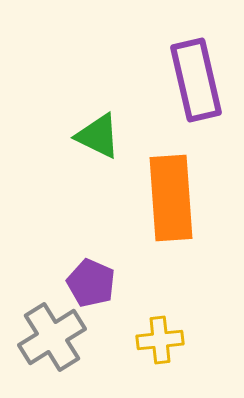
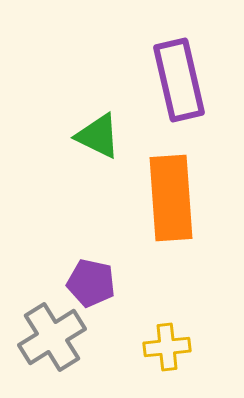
purple rectangle: moved 17 px left
purple pentagon: rotated 12 degrees counterclockwise
yellow cross: moved 7 px right, 7 px down
